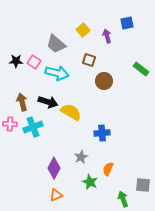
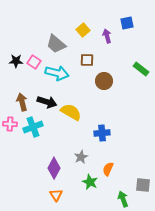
brown square: moved 2 px left; rotated 16 degrees counterclockwise
black arrow: moved 1 px left
orange triangle: rotated 40 degrees counterclockwise
